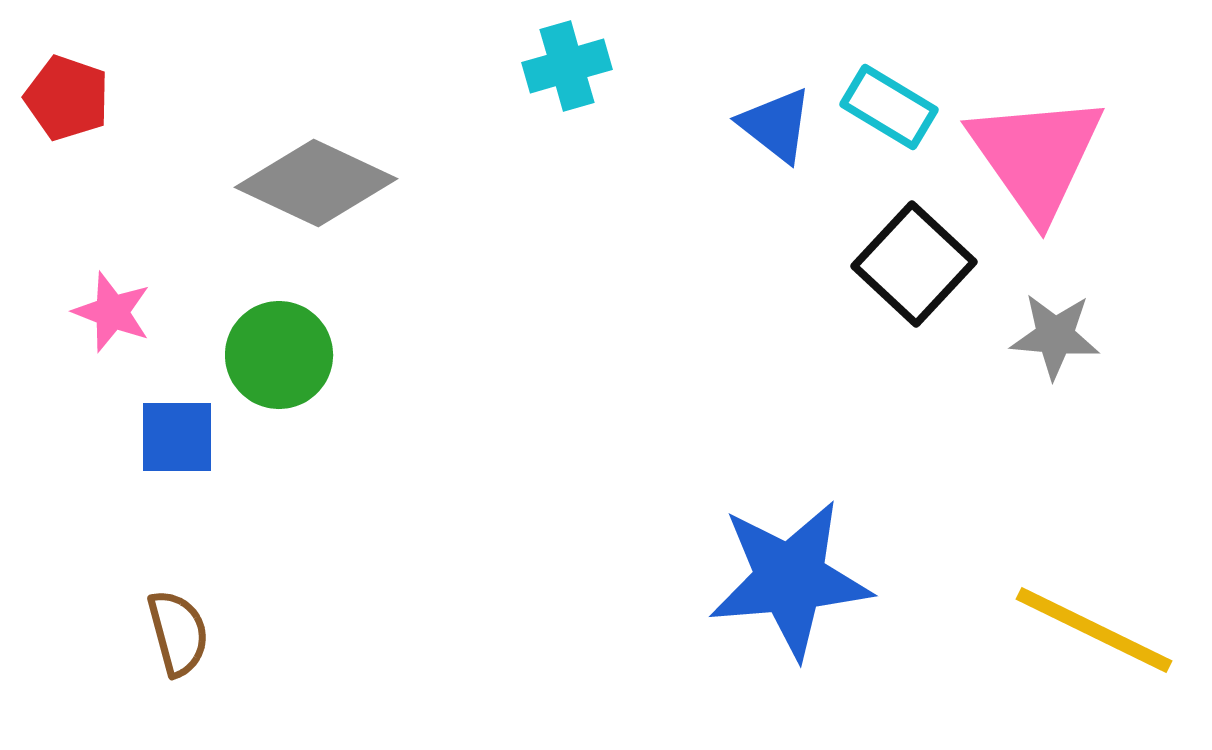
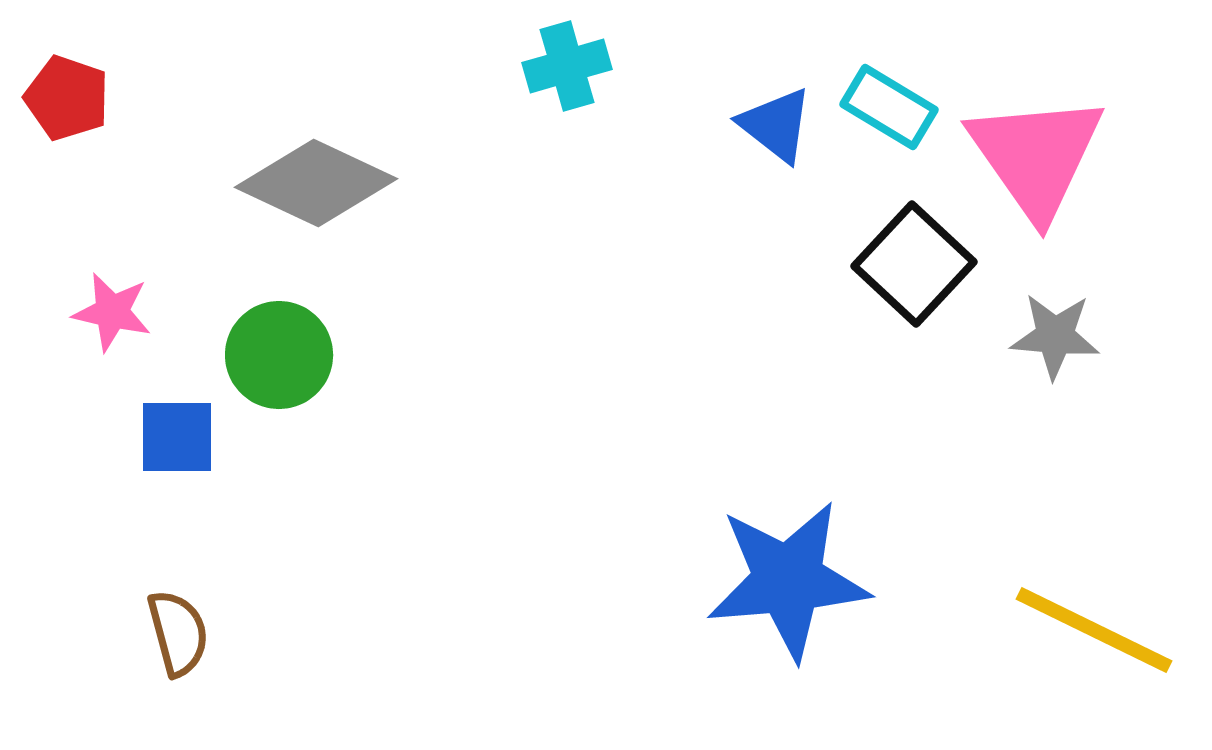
pink star: rotated 8 degrees counterclockwise
blue star: moved 2 px left, 1 px down
